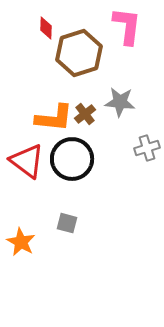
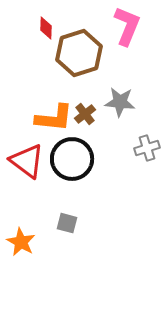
pink L-shape: rotated 15 degrees clockwise
